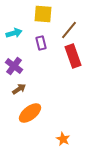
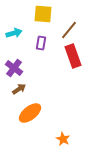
purple rectangle: rotated 24 degrees clockwise
purple cross: moved 2 px down
